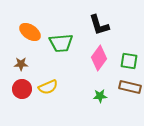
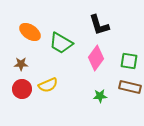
green trapezoid: rotated 35 degrees clockwise
pink diamond: moved 3 px left
yellow semicircle: moved 2 px up
